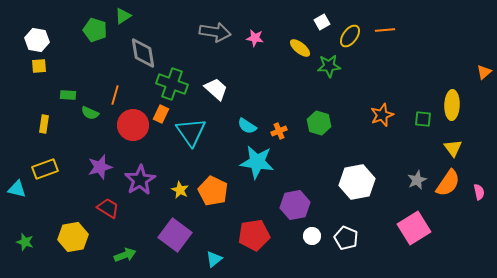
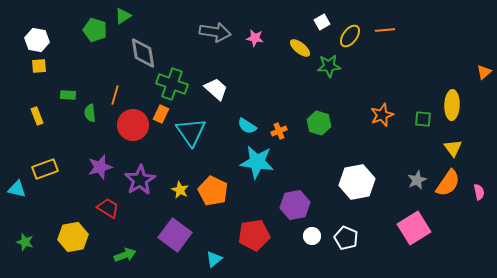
green semicircle at (90, 113): rotated 60 degrees clockwise
yellow rectangle at (44, 124): moved 7 px left, 8 px up; rotated 30 degrees counterclockwise
